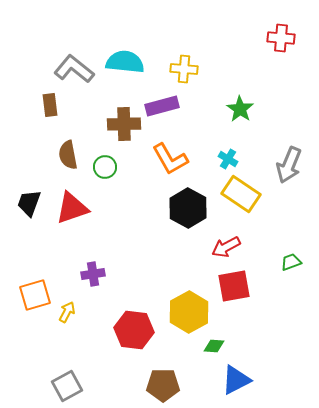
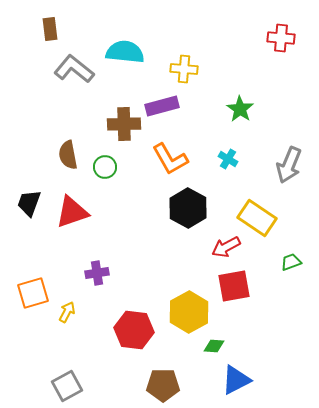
cyan semicircle: moved 10 px up
brown rectangle: moved 76 px up
yellow rectangle: moved 16 px right, 24 px down
red triangle: moved 4 px down
purple cross: moved 4 px right, 1 px up
orange square: moved 2 px left, 2 px up
